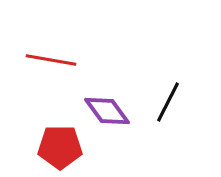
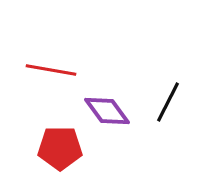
red line: moved 10 px down
red pentagon: moved 1 px down
